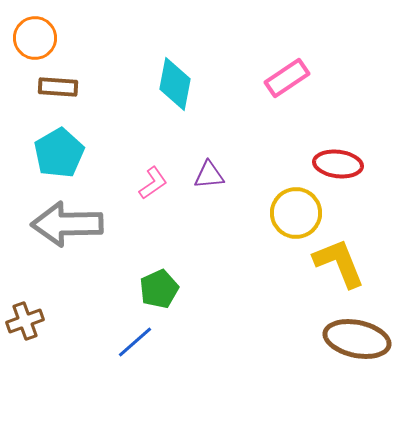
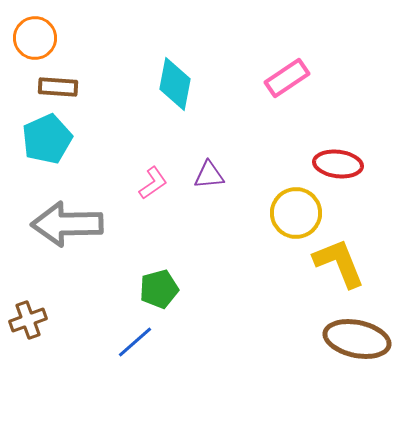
cyan pentagon: moved 12 px left, 14 px up; rotated 6 degrees clockwise
green pentagon: rotated 9 degrees clockwise
brown cross: moved 3 px right, 1 px up
